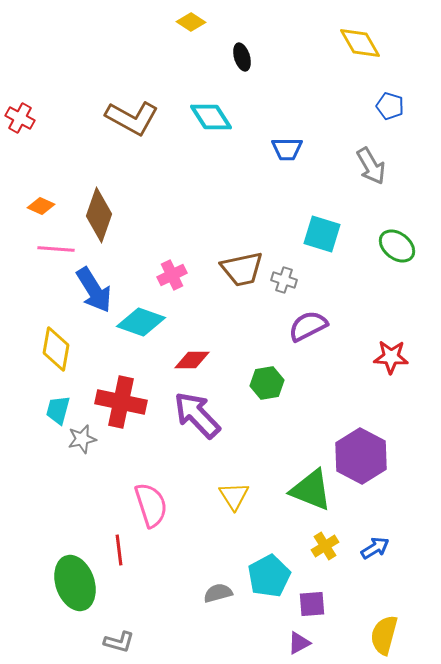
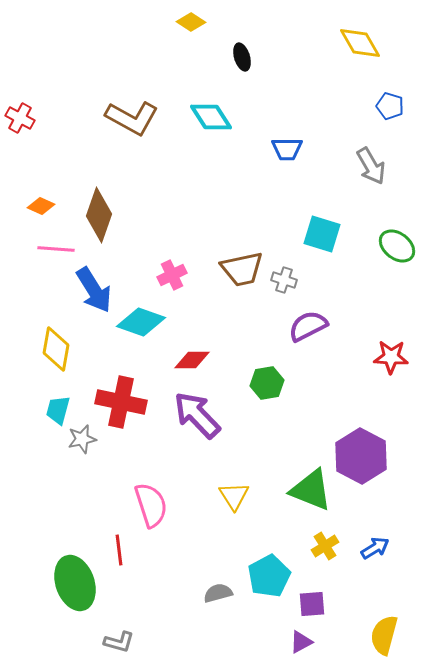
purple triangle at (299, 643): moved 2 px right, 1 px up
